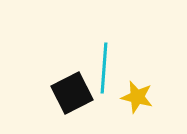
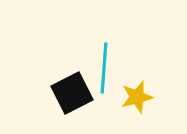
yellow star: rotated 28 degrees counterclockwise
